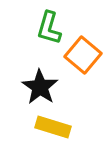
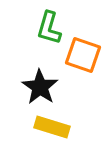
orange square: rotated 21 degrees counterclockwise
yellow rectangle: moved 1 px left
